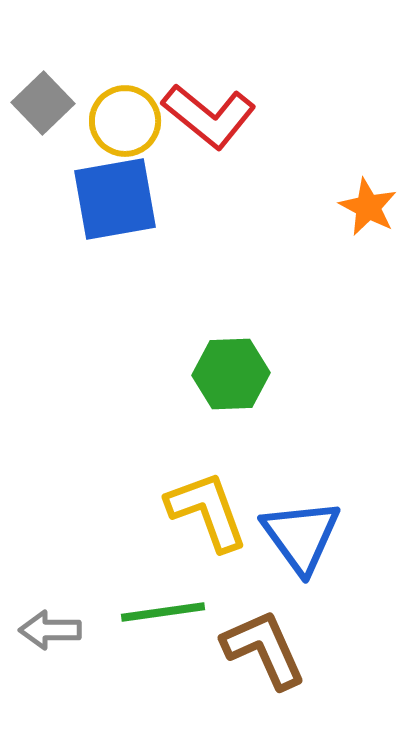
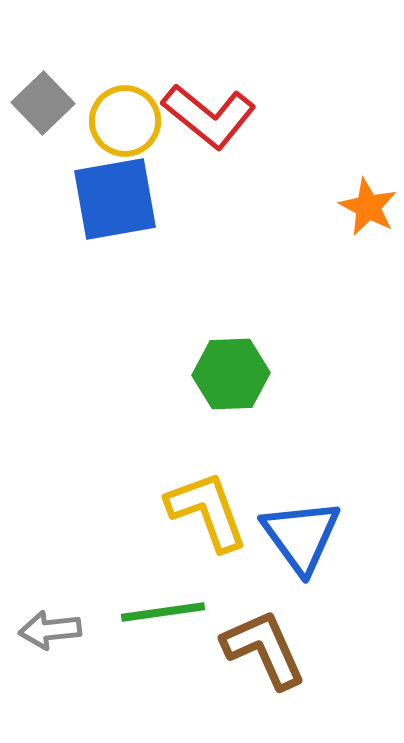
gray arrow: rotated 6 degrees counterclockwise
